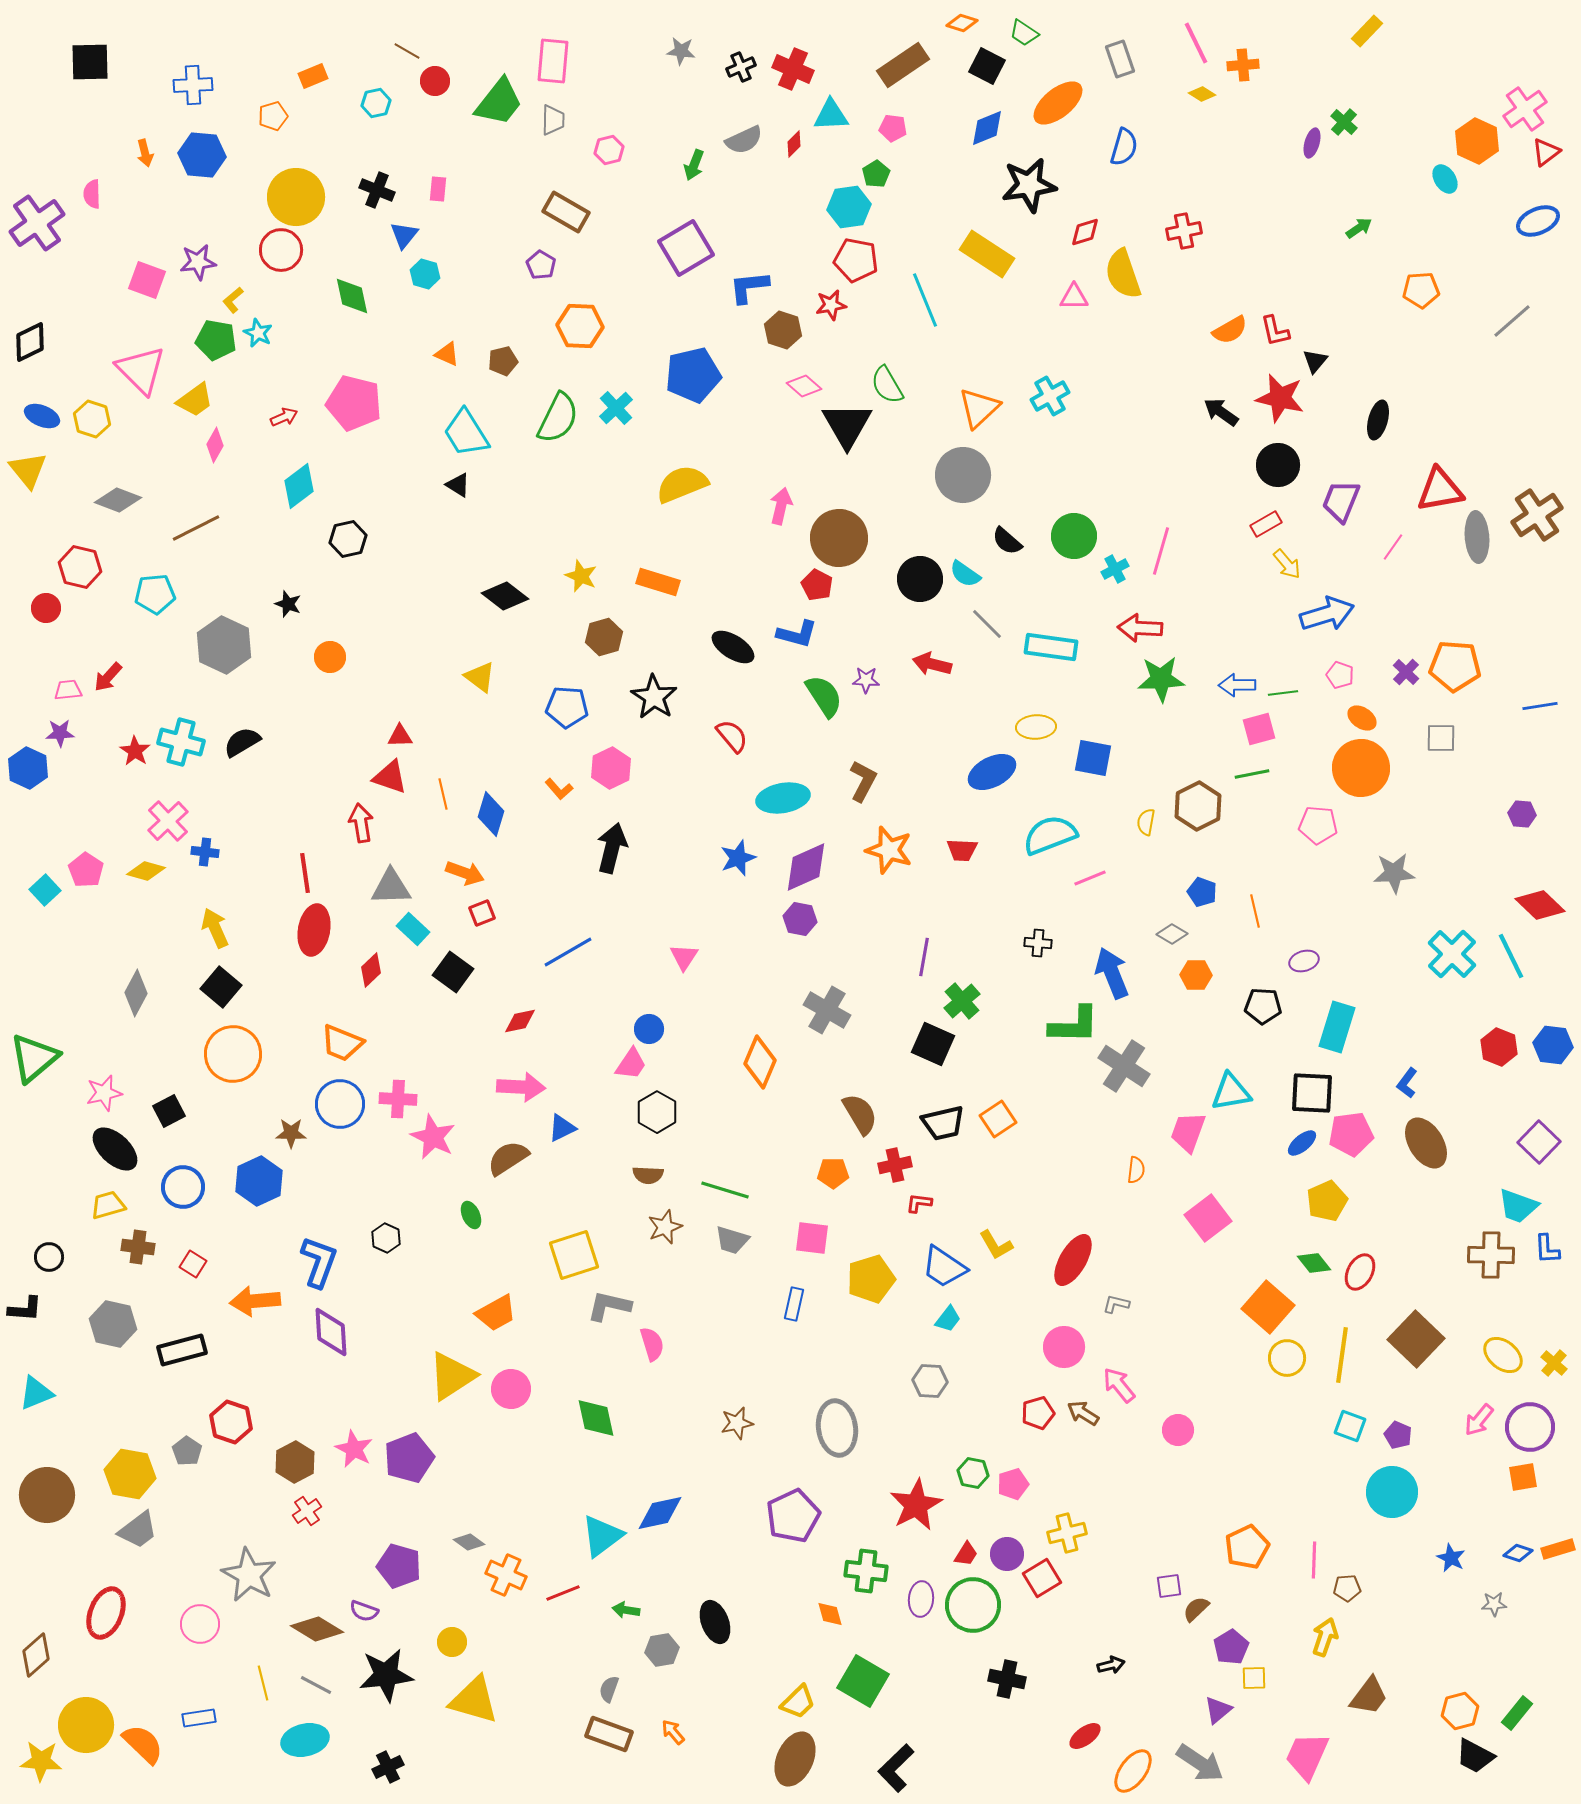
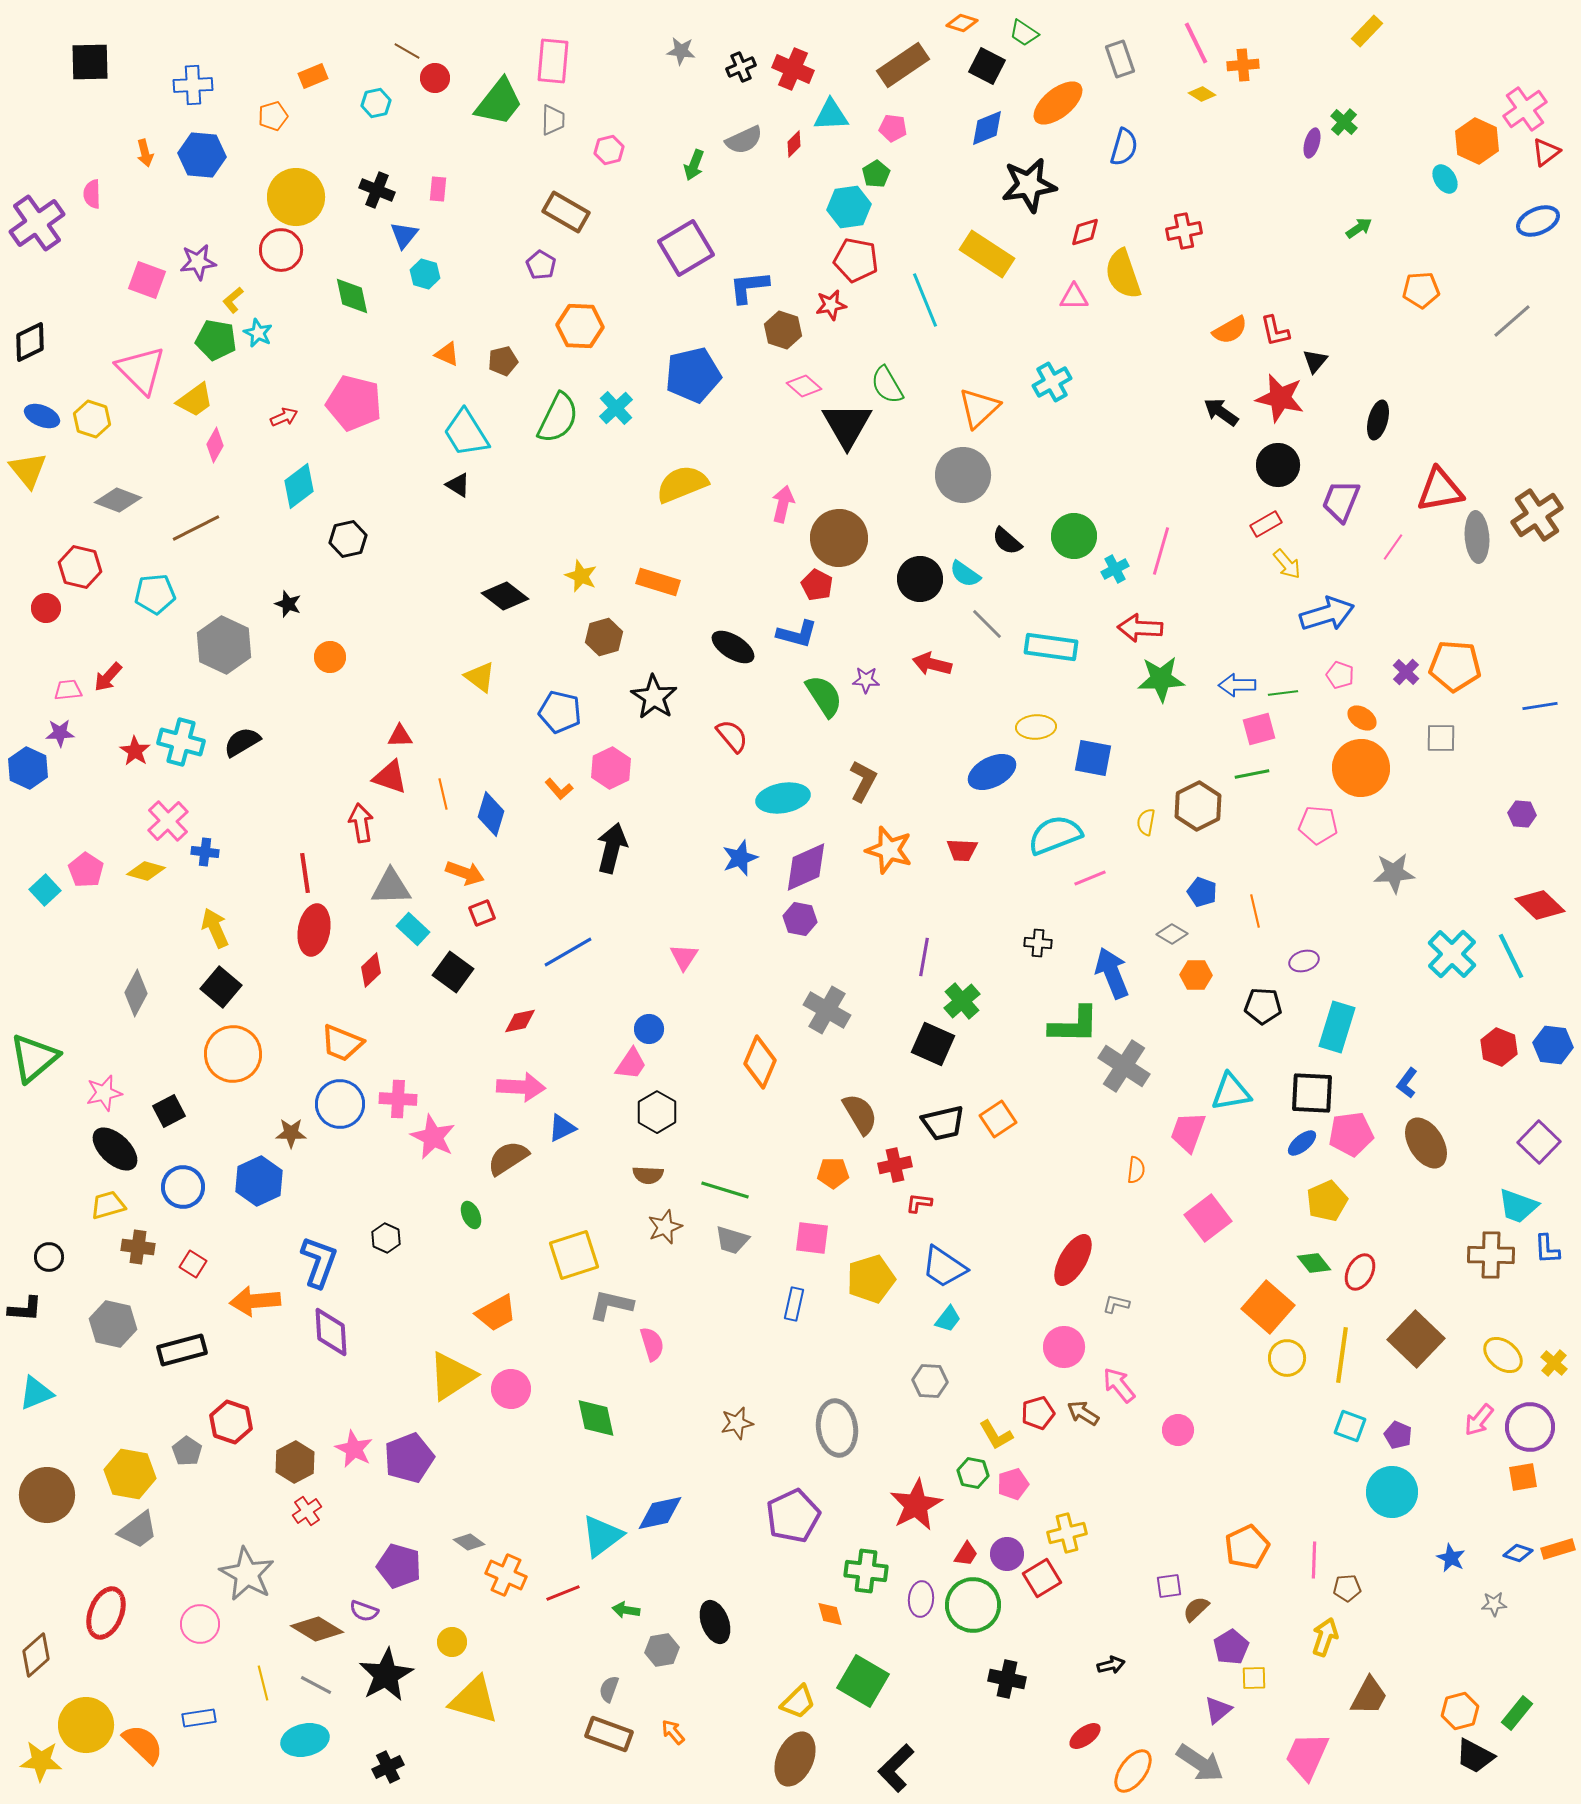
red circle at (435, 81): moved 3 px up
cyan cross at (1050, 396): moved 2 px right, 14 px up
pink arrow at (781, 506): moved 2 px right, 2 px up
blue pentagon at (567, 707): moved 7 px left, 5 px down; rotated 9 degrees clockwise
cyan semicircle at (1050, 835): moved 5 px right
blue star at (738, 858): moved 2 px right
yellow L-shape at (996, 1245): moved 190 px down
gray L-shape at (609, 1306): moved 2 px right, 1 px up
gray star at (249, 1575): moved 2 px left, 1 px up
black star at (386, 1675): rotated 22 degrees counterclockwise
brown trapezoid at (1369, 1696): rotated 9 degrees counterclockwise
